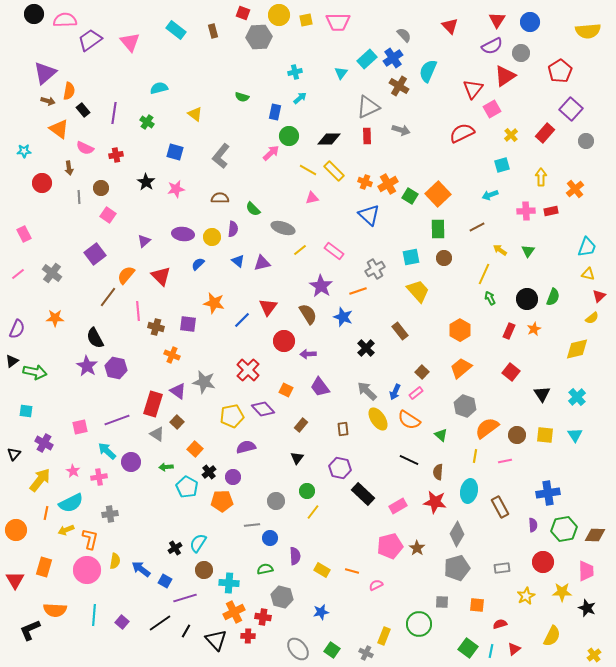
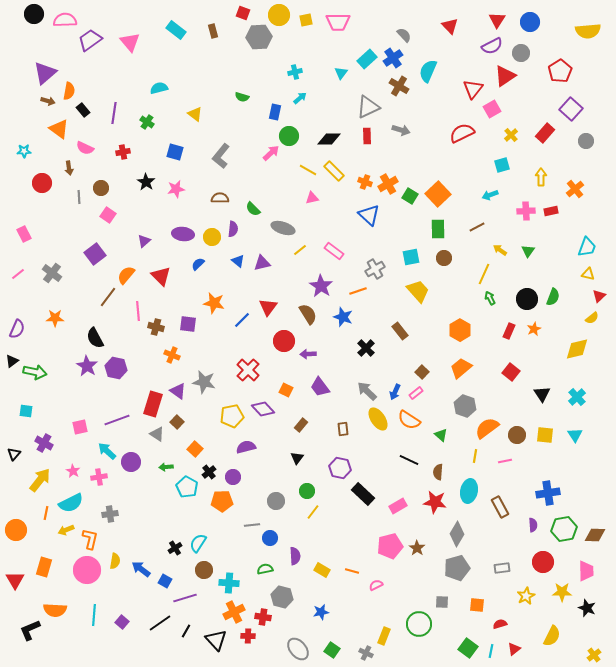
red cross at (116, 155): moved 7 px right, 3 px up
